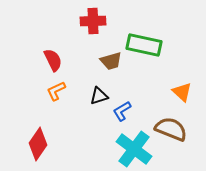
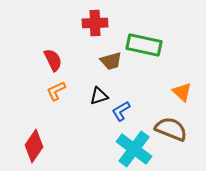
red cross: moved 2 px right, 2 px down
blue L-shape: moved 1 px left
red diamond: moved 4 px left, 2 px down
